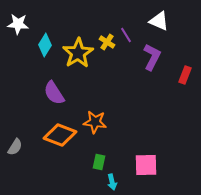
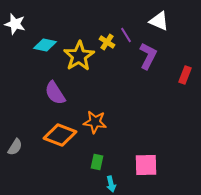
white star: moved 3 px left; rotated 10 degrees clockwise
cyan diamond: rotated 70 degrees clockwise
yellow star: moved 1 px right, 3 px down
purple L-shape: moved 4 px left, 1 px up
purple semicircle: moved 1 px right
green rectangle: moved 2 px left
cyan arrow: moved 1 px left, 2 px down
